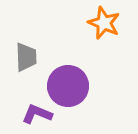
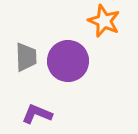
orange star: moved 2 px up
purple circle: moved 25 px up
